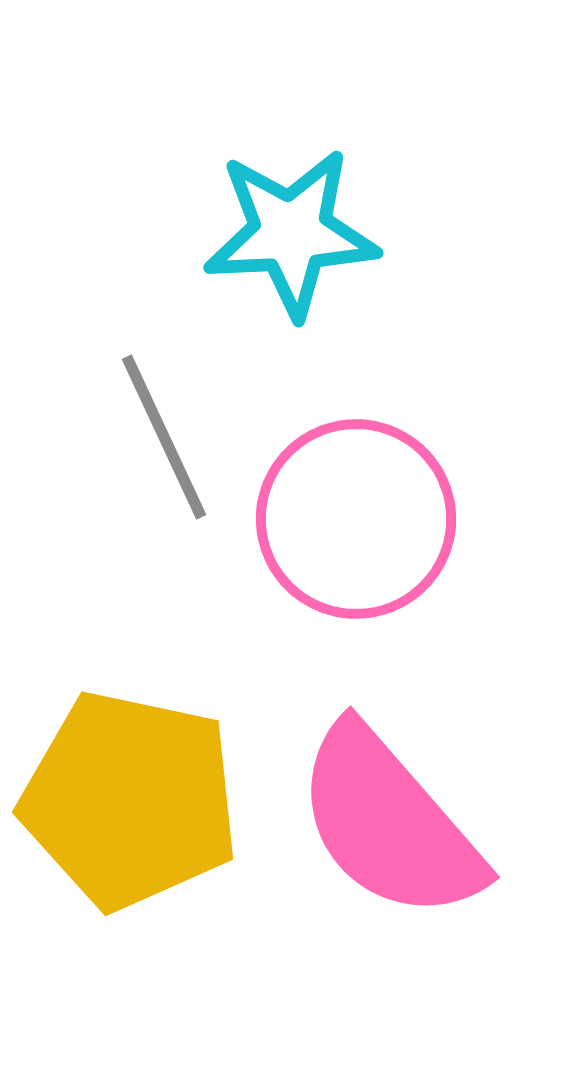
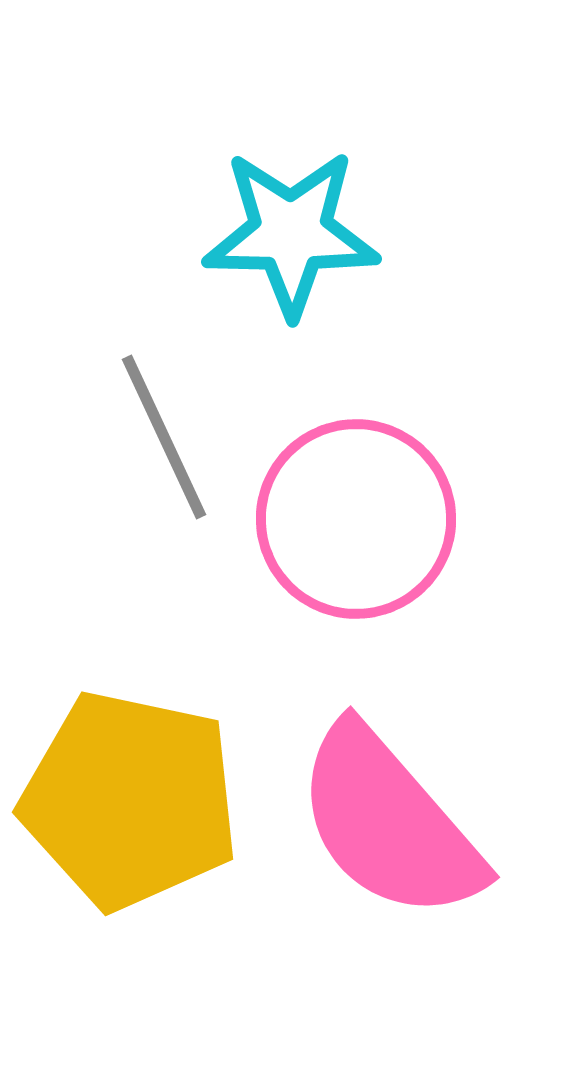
cyan star: rotated 4 degrees clockwise
